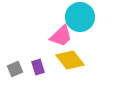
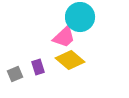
pink trapezoid: moved 3 px right, 1 px down
yellow diamond: rotated 12 degrees counterclockwise
gray square: moved 5 px down
